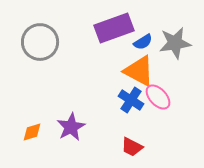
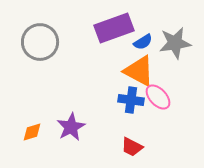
blue cross: rotated 25 degrees counterclockwise
